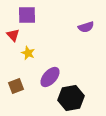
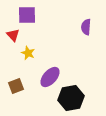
purple semicircle: rotated 112 degrees clockwise
